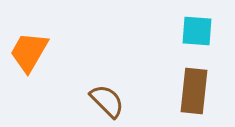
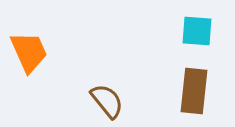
orange trapezoid: rotated 126 degrees clockwise
brown semicircle: rotated 6 degrees clockwise
